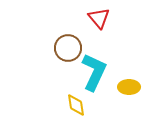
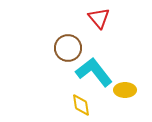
cyan L-shape: rotated 63 degrees counterclockwise
yellow ellipse: moved 4 px left, 3 px down
yellow diamond: moved 5 px right
